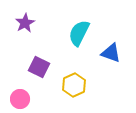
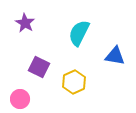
purple star: rotated 12 degrees counterclockwise
blue triangle: moved 4 px right, 3 px down; rotated 10 degrees counterclockwise
yellow hexagon: moved 3 px up
